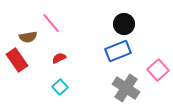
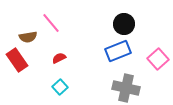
pink square: moved 11 px up
gray cross: rotated 20 degrees counterclockwise
